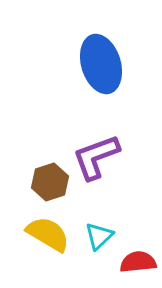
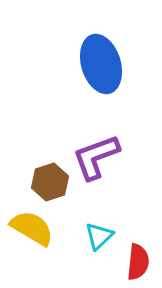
yellow semicircle: moved 16 px left, 6 px up
red semicircle: rotated 102 degrees clockwise
